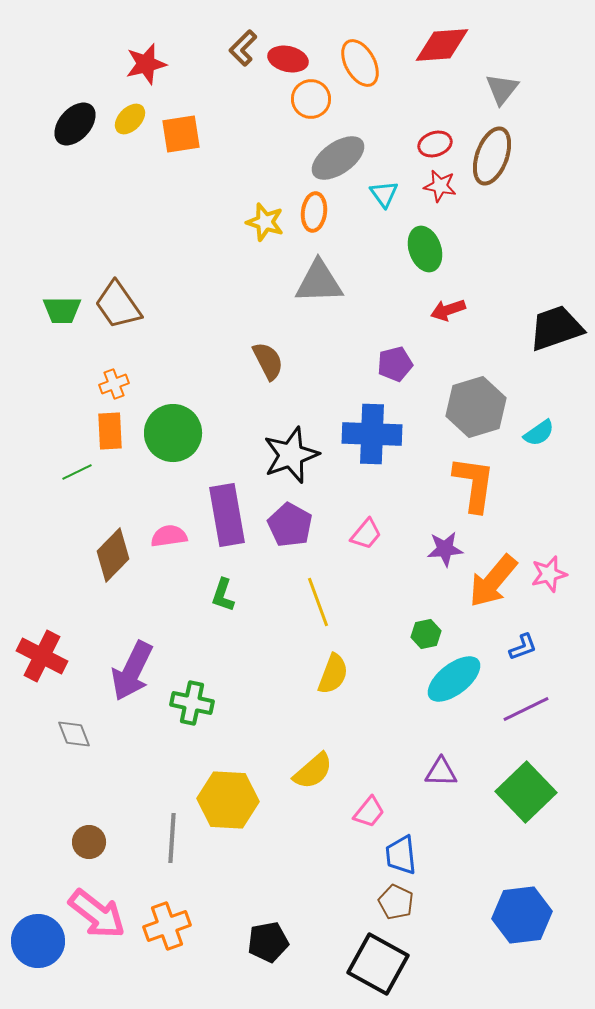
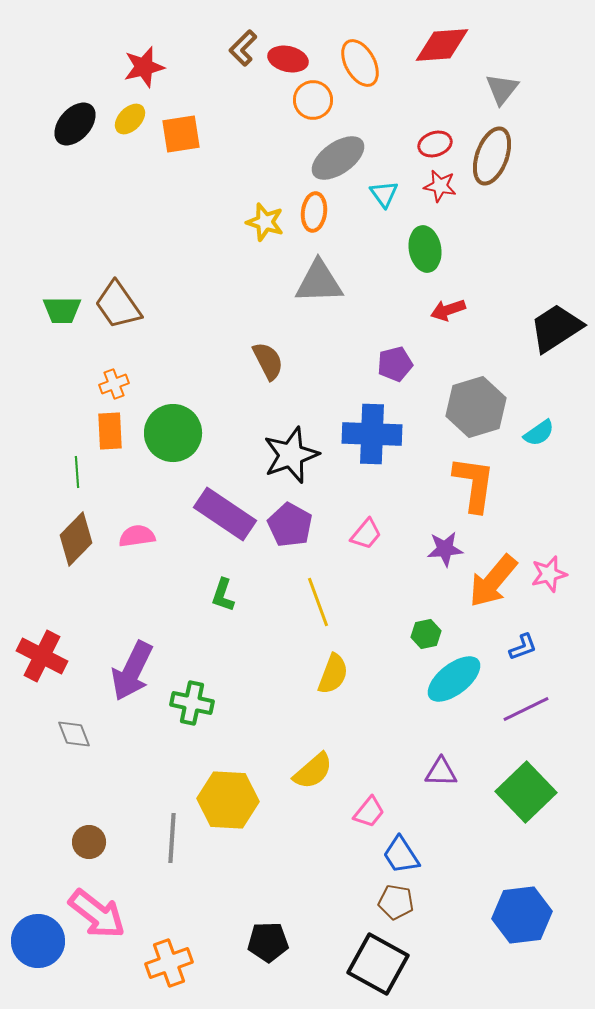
red star at (146, 64): moved 2 px left, 3 px down
orange circle at (311, 99): moved 2 px right, 1 px down
green ellipse at (425, 249): rotated 9 degrees clockwise
black trapezoid at (556, 328): rotated 14 degrees counterclockwise
green line at (77, 472): rotated 68 degrees counterclockwise
purple rectangle at (227, 515): moved 2 px left, 1 px up; rotated 46 degrees counterclockwise
pink semicircle at (169, 536): moved 32 px left
brown diamond at (113, 555): moved 37 px left, 16 px up
blue trapezoid at (401, 855): rotated 27 degrees counterclockwise
brown pentagon at (396, 902): rotated 16 degrees counterclockwise
orange cross at (167, 926): moved 2 px right, 37 px down
black pentagon at (268, 942): rotated 9 degrees clockwise
